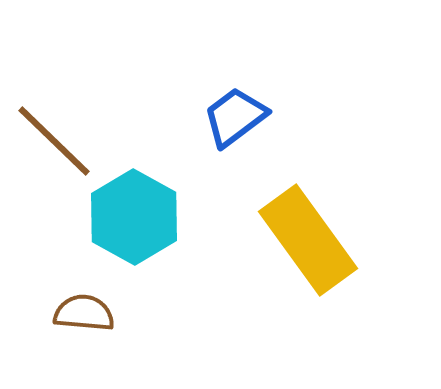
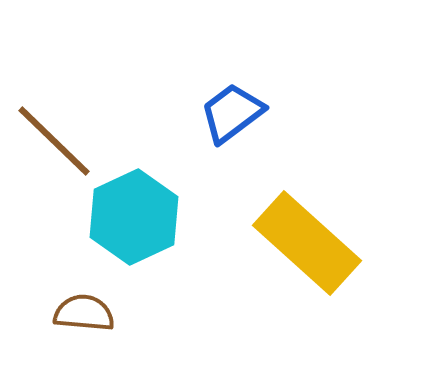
blue trapezoid: moved 3 px left, 4 px up
cyan hexagon: rotated 6 degrees clockwise
yellow rectangle: moved 1 px left, 3 px down; rotated 12 degrees counterclockwise
